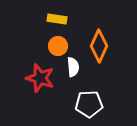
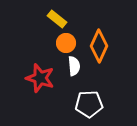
yellow rectangle: rotated 30 degrees clockwise
orange circle: moved 8 px right, 3 px up
white semicircle: moved 1 px right, 1 px up
